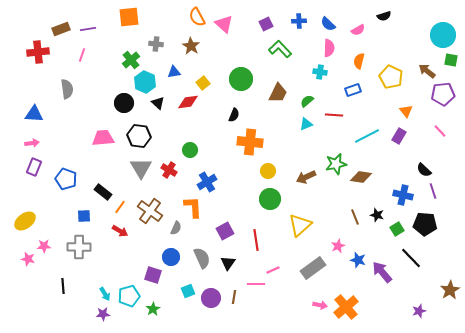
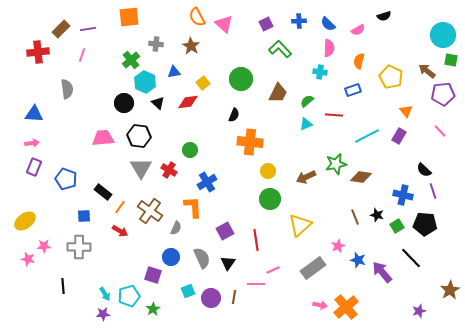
brown rectangle at (61, 29): rotated 24 degrees counterclockwise
green square at (397, 229): moved 3 px up
